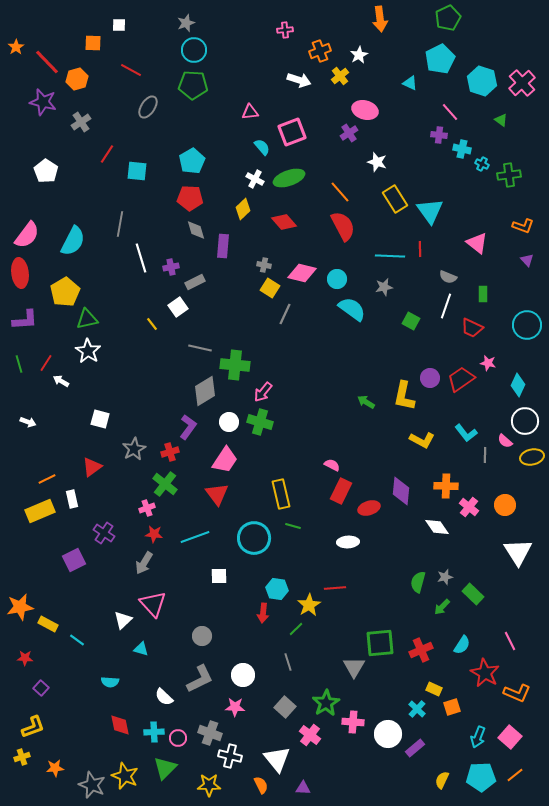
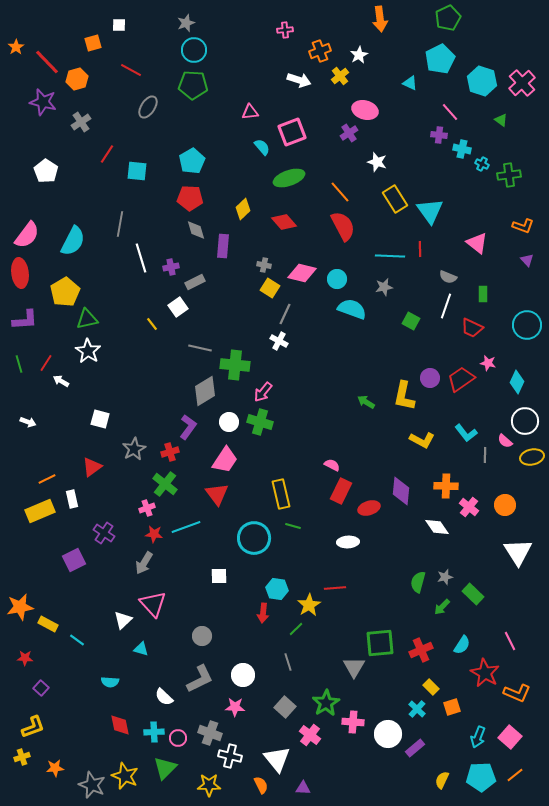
orange square at (93, 43): rotated 18 degrees counterclockwise
white cross at (255, 179): moved 24 px right, 162 px down
cyan semicircle at (352, 309): rotated 16 degrees counterclockwise
cyan diamond at (518, 385): moved 1 px left, 3 px up
cyan line at (195, 537): moved 9 px left, 10 px up
yellow rectangle at (434, 689): moved 3 px left, 2 px up; rotated 21 degrees clockwise
